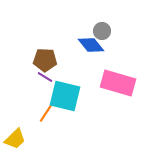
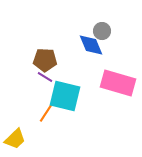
blue diamond: rotated 16 degrees clockwise
